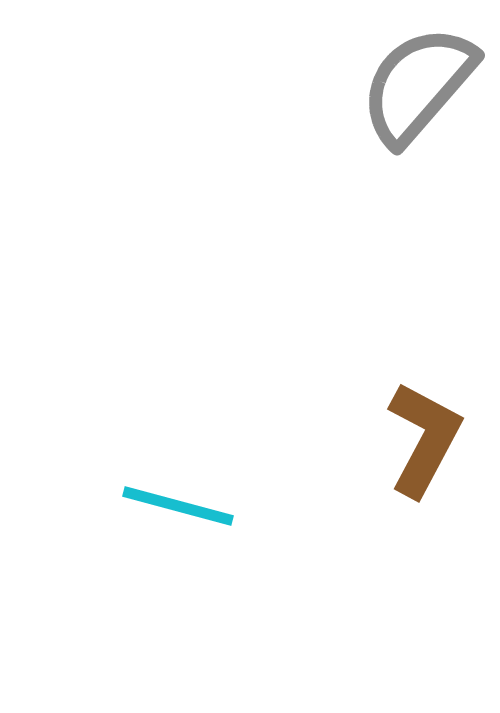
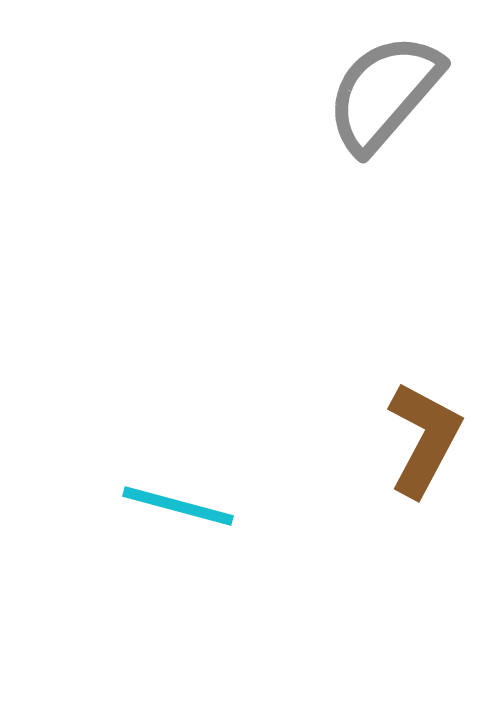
gray semicircle: moved 34 px left, 8 px down
